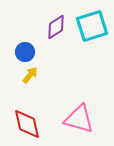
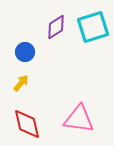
cyan square: moved 1 px right, 1 px down
yellow arrow: moved 9 px left, 8 px down
pink triangle: rotated 8 degrees counterclockwise
